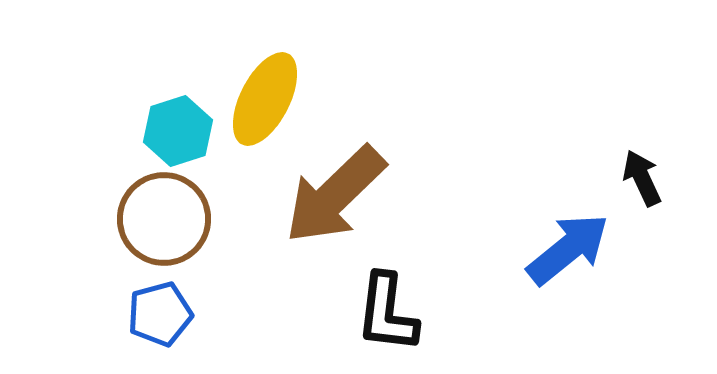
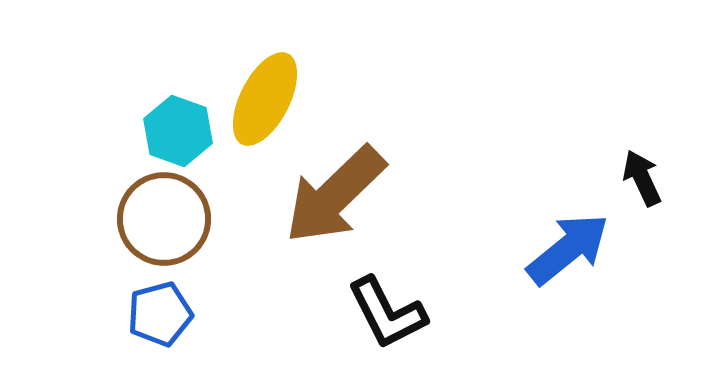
cyan hexagon: rotated 22 degrees counterclockwise
black L-shape: rotated 34 degrees counterclockwise
